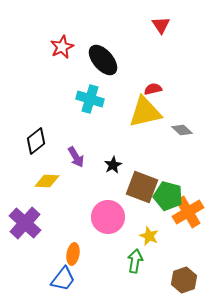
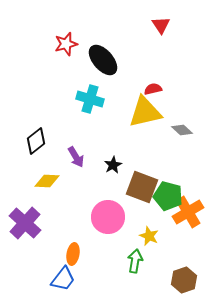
red star: moved 4 px right, 3 px up; rotated 10 degrees clockwise
